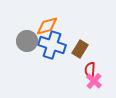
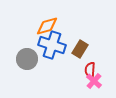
gray circle: moved 18 px down
